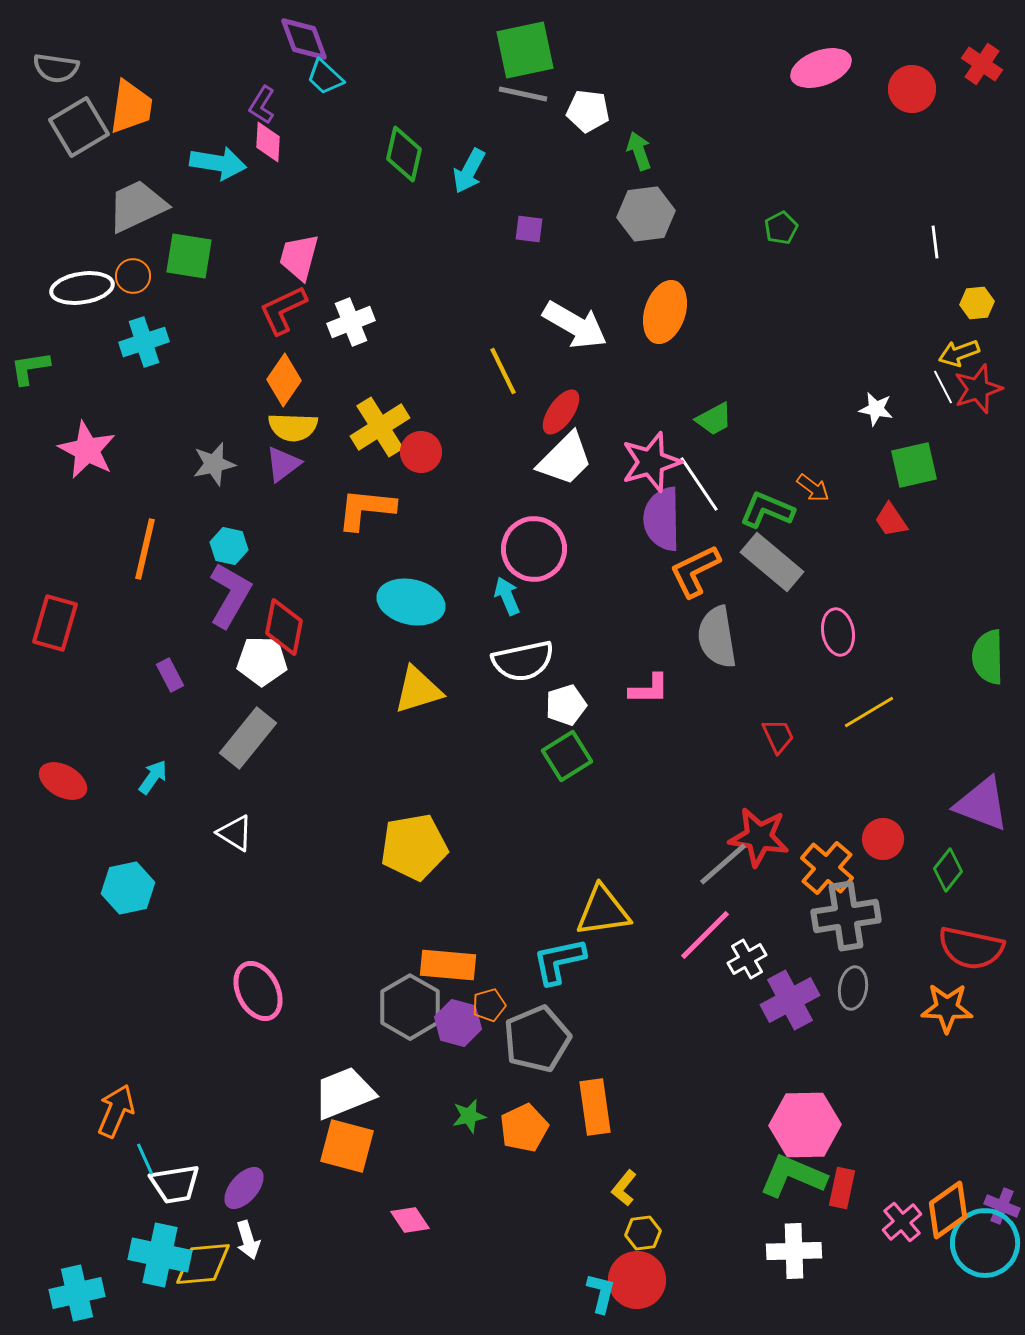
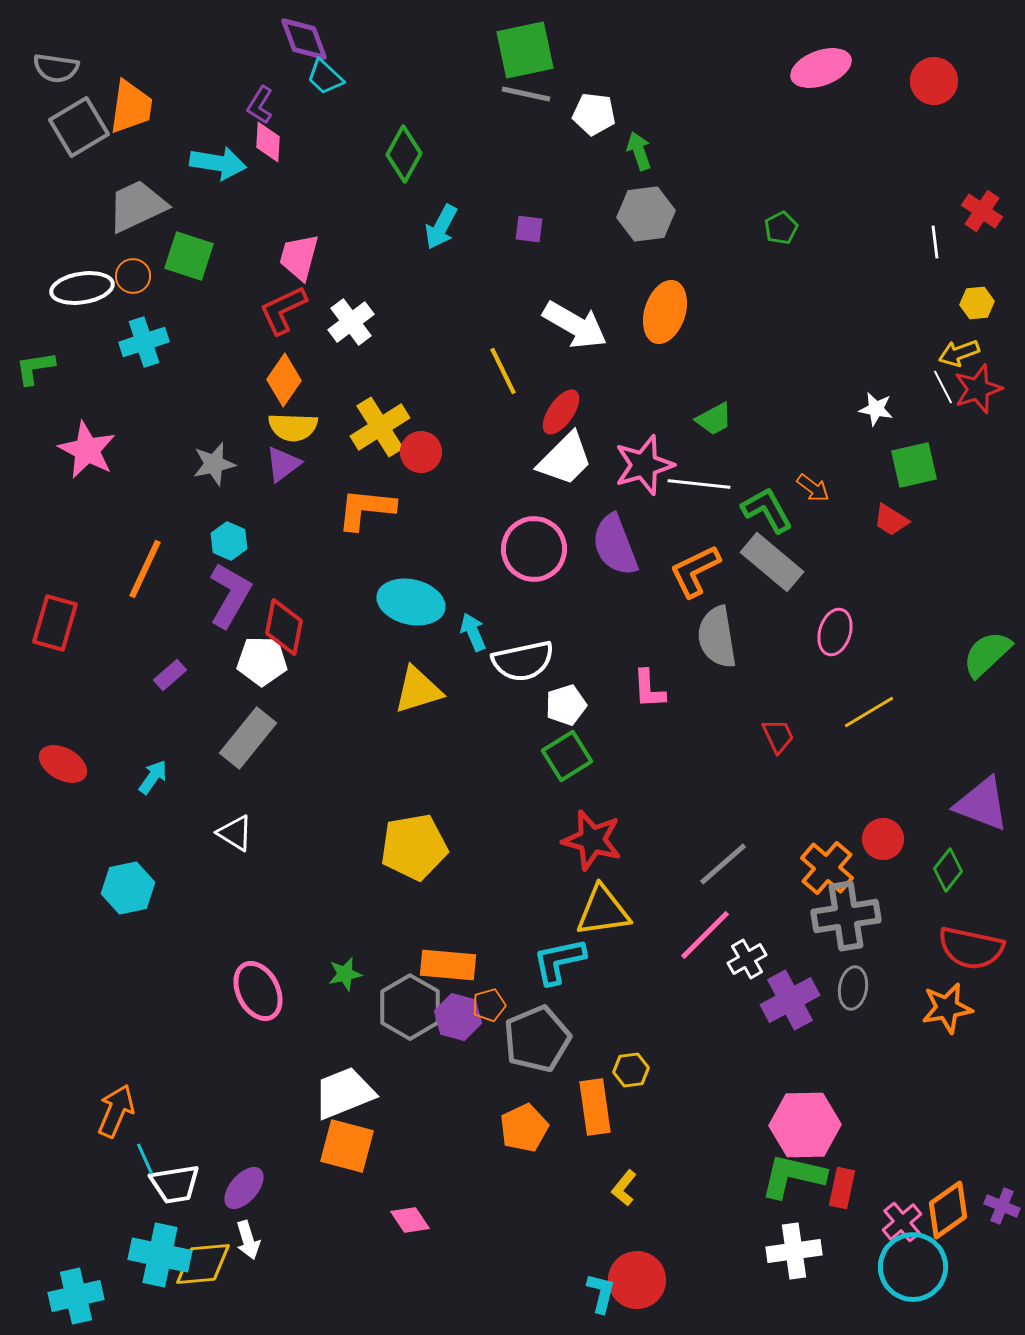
red cross at (982, 64): moved 147 px down
red circle at (912, 89): moved 22 px right, 8 px up
gray line at (523, 94): moved 3 px right
purple L-shape at (262, 105): moved 2 px left
white pentagon at (588, 111): moved 6 px right, 3 px down
green diamond at (404, 154): rotated 16 degrees clockwise
cyan arrow at (469, 171): moved 28 px left, 56 px down
green square at (189, 256): rotated 9 degrees clockwise
white cross at (351, 322): rotated 15 degrees counterclockwise
green L-shape at (30, 368): moved 5 px right
pink star at (651, 462): moved 7 px left, 3 px down
white line at (699, 484): rotated 50 degrees counterclockwise
green L-shape at (767, 510): rotated 38 degrees clockwise
purple semicircle at (662, 519): moved 47 px left, 26 px down; rotated 20 degrees counterclockwise
red trapezoid at (891, 520): rotated 24 degrees counterclockwise
cyan hexagon at (229, 546): moved 5 px up; rotated 12 degrees clockwise
orange line at (145, 549): moved 20 px down; rotated 12 degrees clockwise
cyan arrow at (507, 596): moved 34 px left, 36 px down
pink ellipse at (838, 632): moved 3 px left; rotated 27 degrees clockwise
green semicircle at (988, 657): moved 1 px left, 3 px up; rotated 48 degrees clockwise
purple rectangle at (170, 675): rotated 76 degrees clockwise
pink L-shape at (649, 689): rotated 87 degrees clockwise
red ellipse at (63, 781): moved 17 px up
red star at (759, 837): moved 167 px left, 3 px down; rotated 6 degrees clockwise
orange star at (947, 1008): rotated 12 degrees counterclockwise
purple hexagon at (458, 1023): moved 6 px up
green star at (469, 1116): moved 124 px left, 142 px up
green L-shape at (793, 1176): rotated 10 degrees counterclockwise
yellow hexagon at (643, 1233): moved 12 px left, 163 px up
cyan circle at (985, 1243): moved 72 px left, 24 px down
white cross at (794, 1251): rotated 6 degrees counterclockwise
cyan cross at (77, 1293): moved 1 px left, 3 px down
